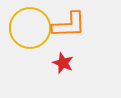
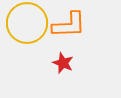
yellow circle: moved 3 px left, 5 px up
